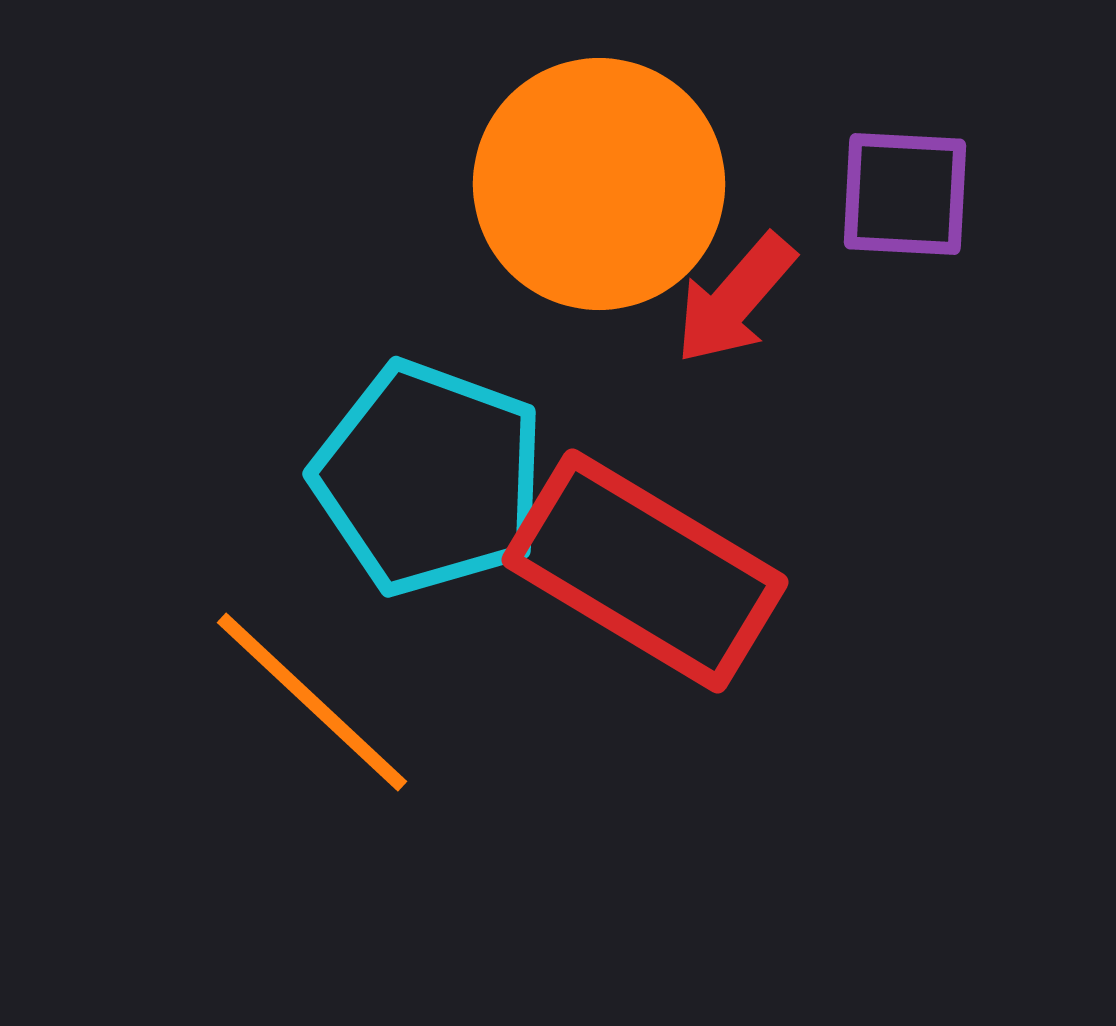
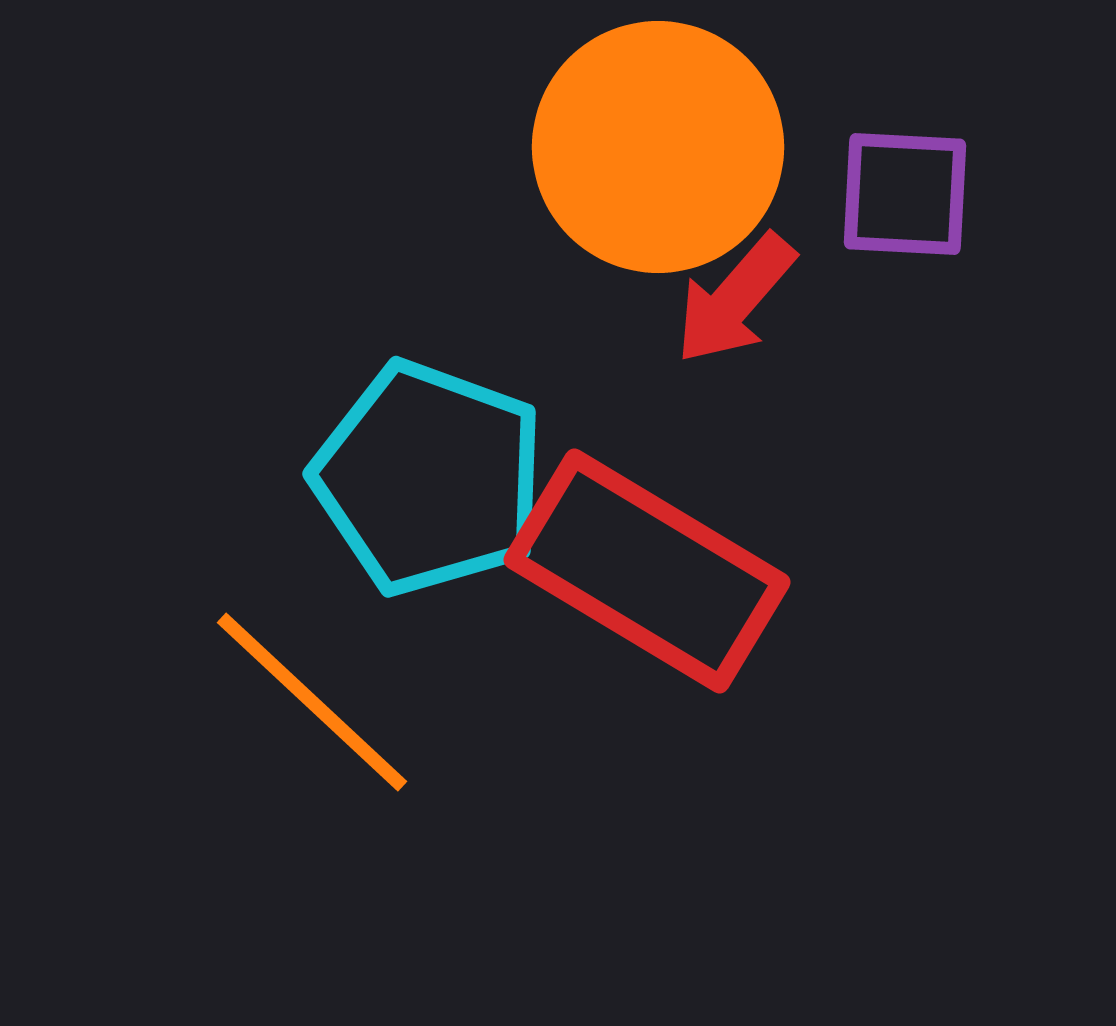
orange circle: moved 59 px right, 37 px up
red rectangle: moved 2 px right
